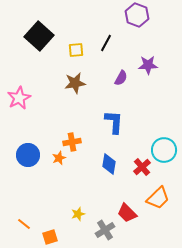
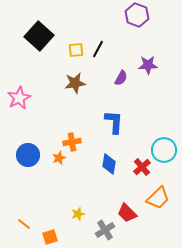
black line: moved 8 px left, 6 px down
